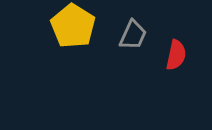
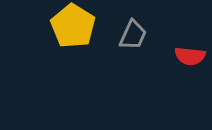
red semicircle: moved 14 px right, 1 px down; rotated 84 degrees clockwise
